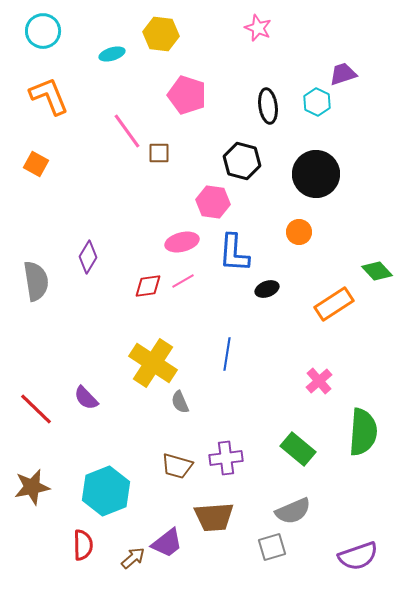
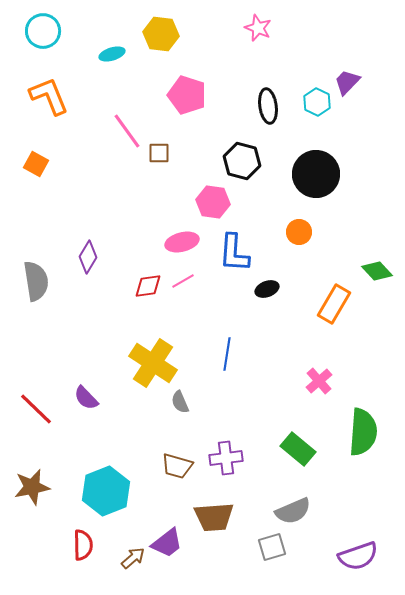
purple trapezoid at (343, 74): moved 4 px right, 8 px down; rotated 28 degrees counterclockwise
orange rectangle at (334, 304): rotated 27 degrees counterclockwise
